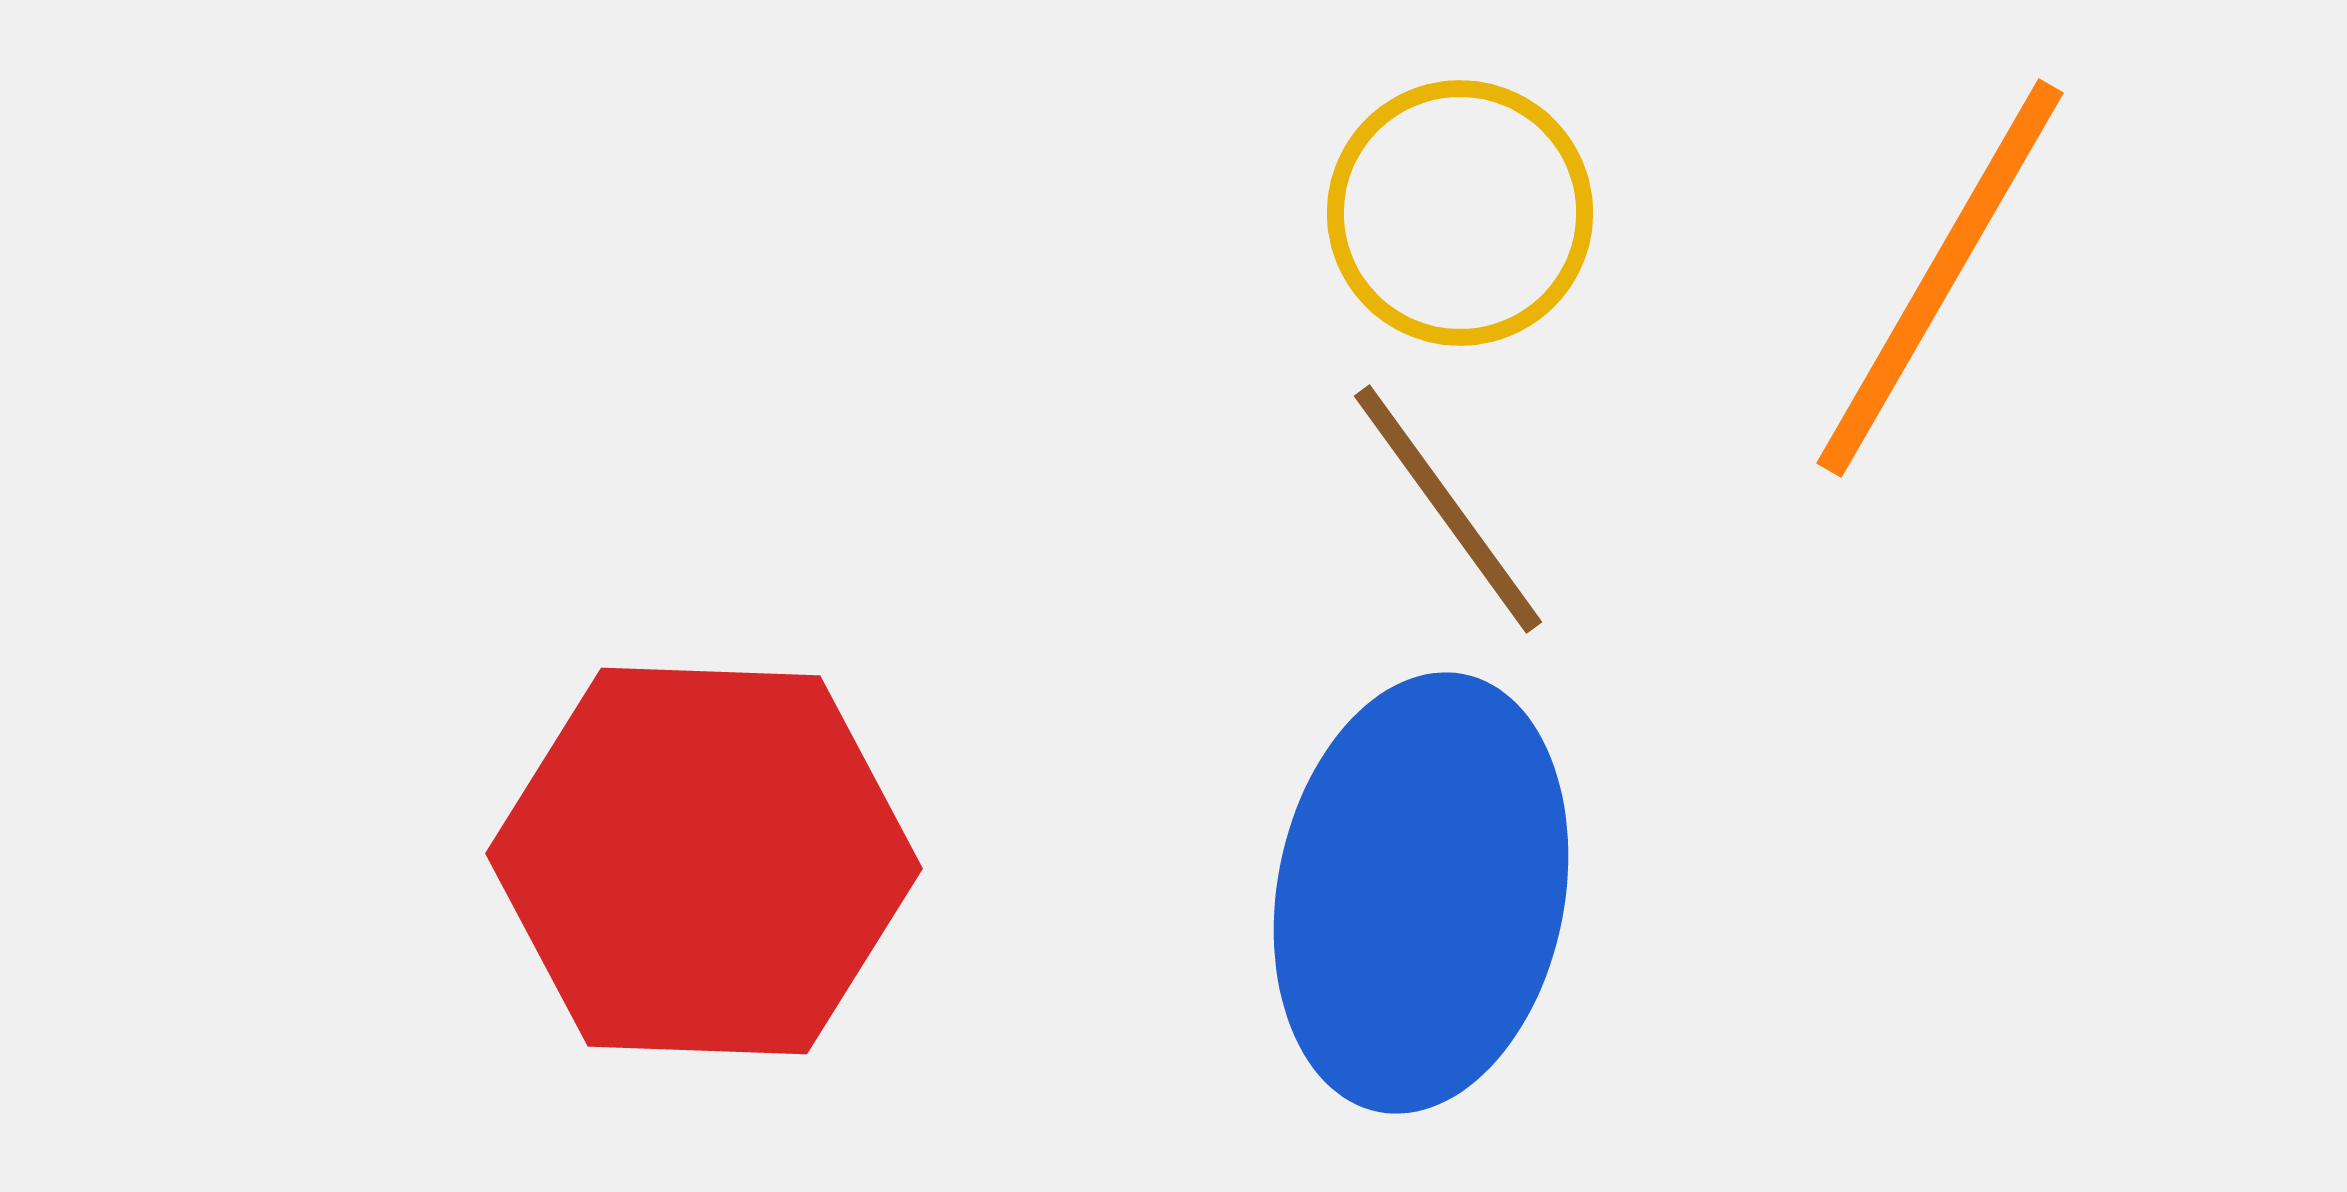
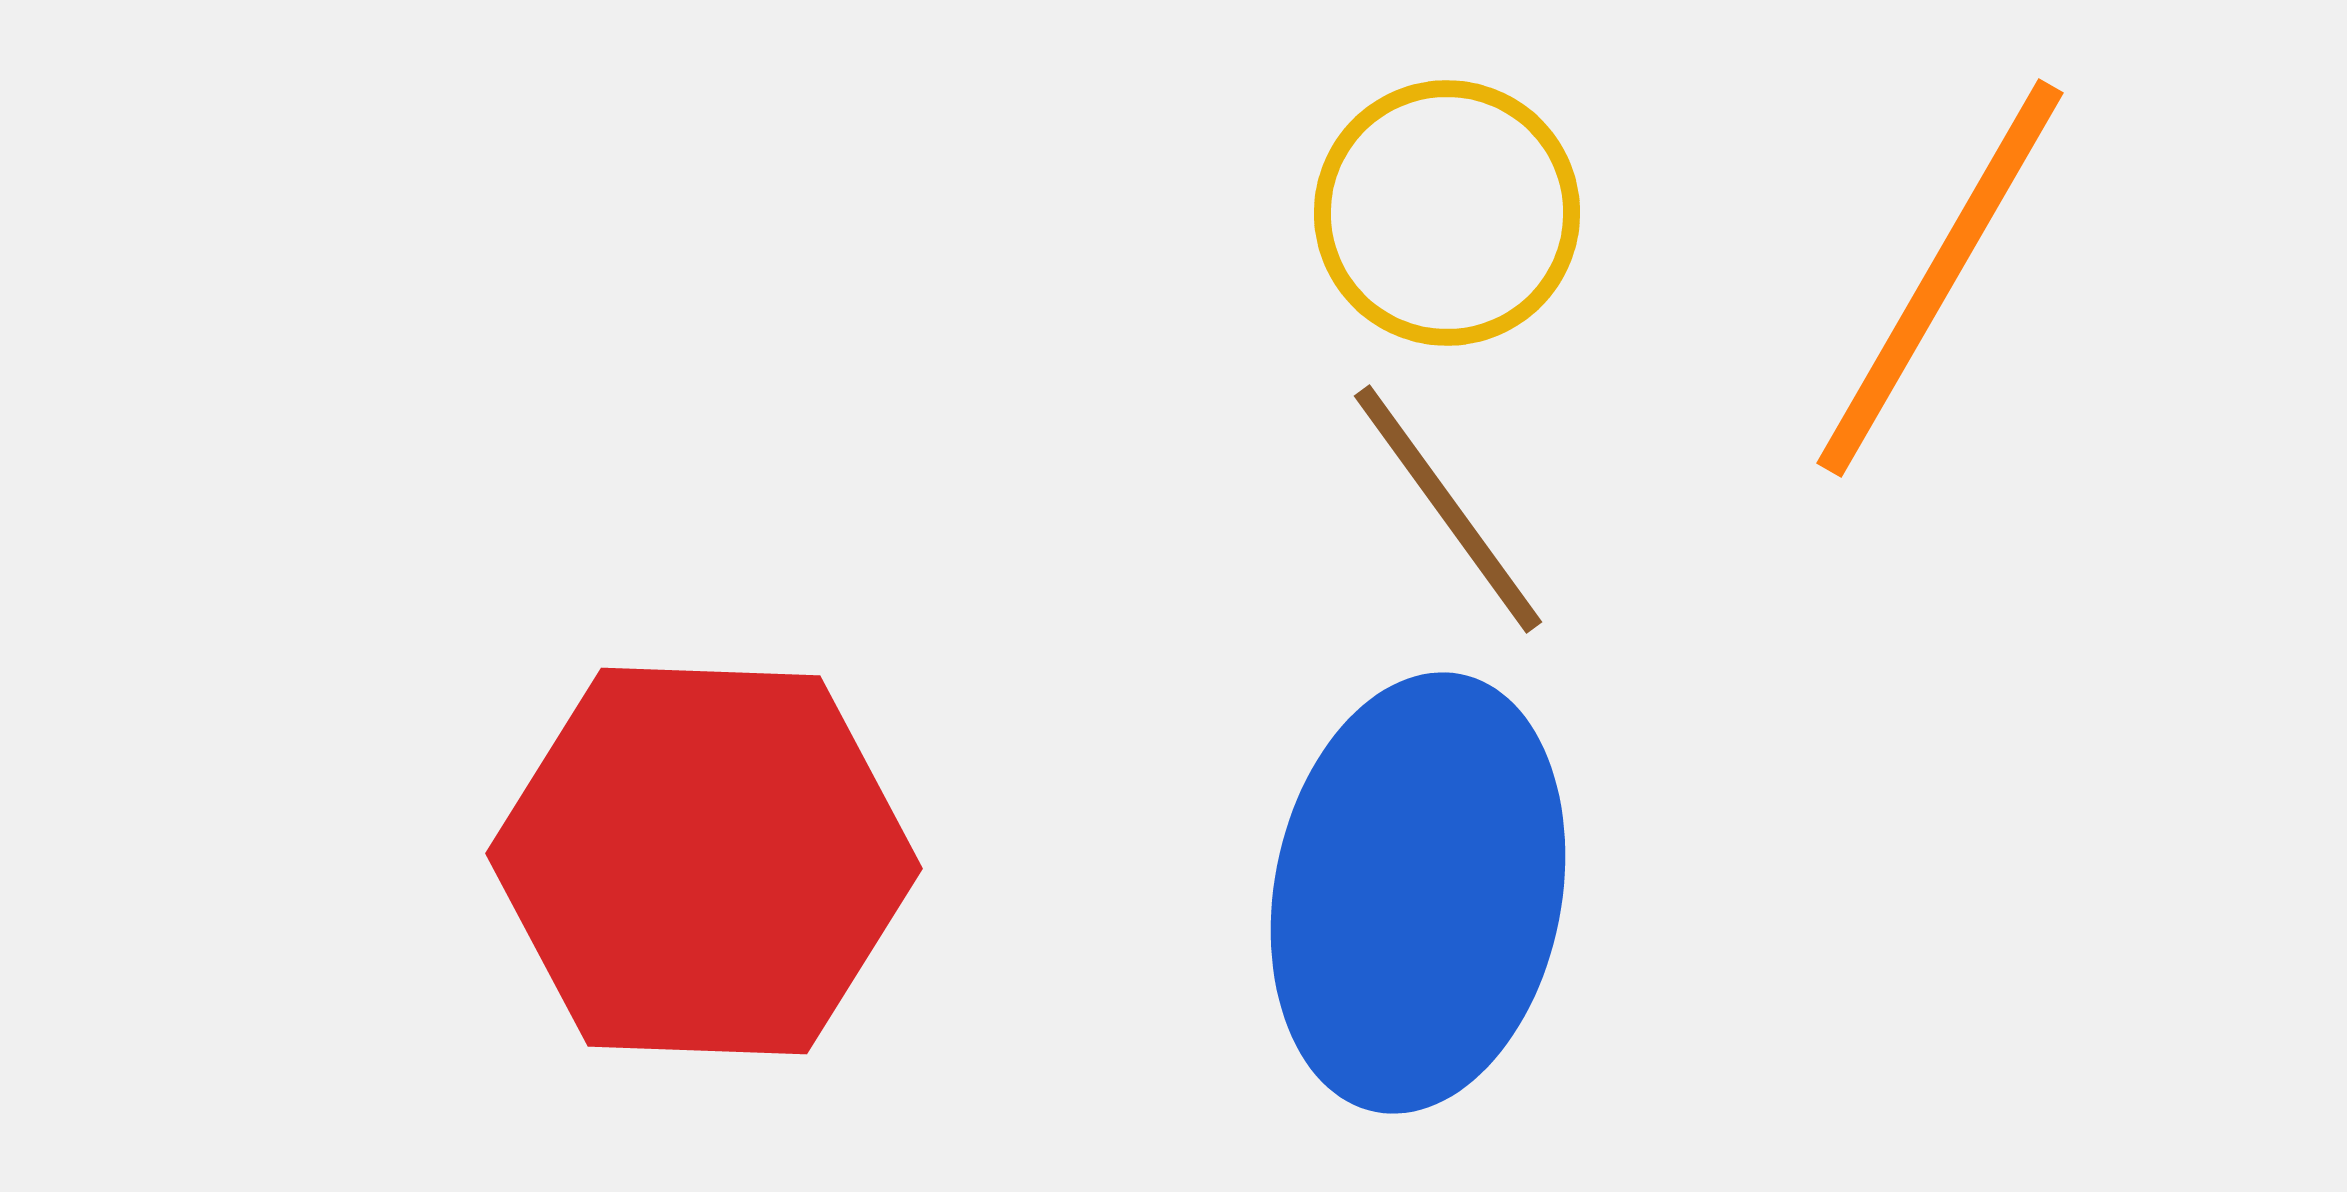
yellow circle: moved 13 px left
blue ellipse: moved 3 px left
